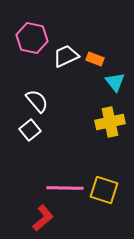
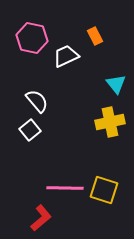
orange rectangle: moved 23 px up; rotated 42 degrees clockwise
cyan triangle: moved 1 px right, 2 px down
red L-shape: moved 2 px left
